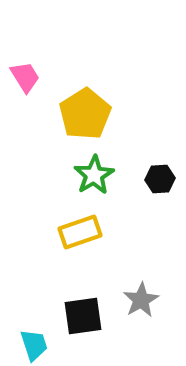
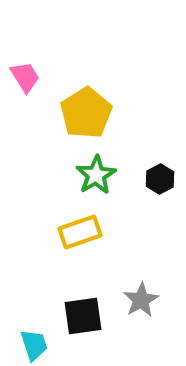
yellow pentagon: moved 1 px right, 1 px up
green star: moved 2 px right
black hexagon: rotated 24 degrees counterclockwise
